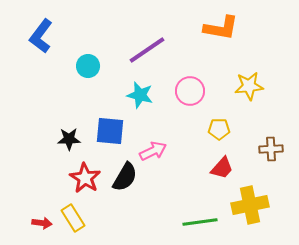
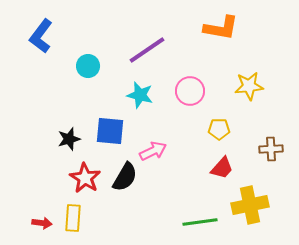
black star: rotated 15 degrees counterclockwise
yellow rectangle: rotated 36 degrees clockwise
